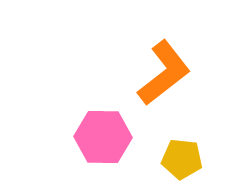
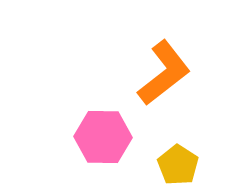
yellow pentagon: moved 4 px left, 6 px down; rotated 27 degrees clockwise
